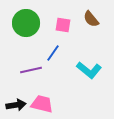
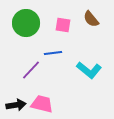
blue line: rotated 48 degrees clockwise
purple line: rotated 35 degrees counterclockwise
